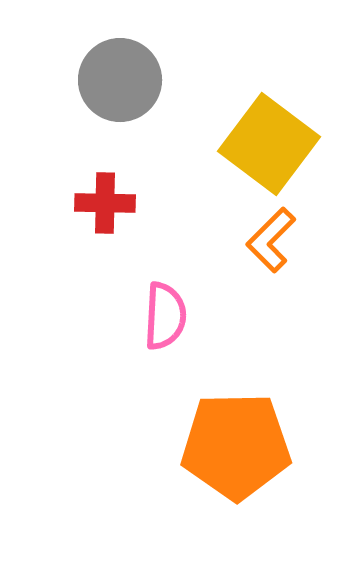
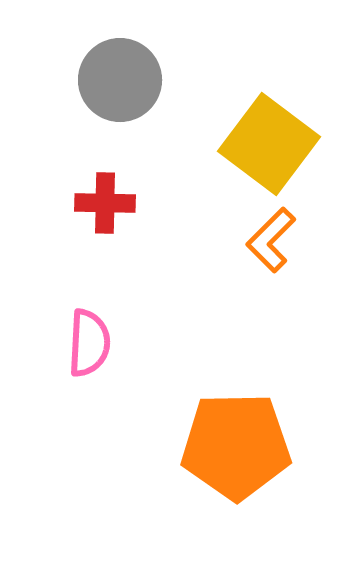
pink semicircle: moved 76 px left, 27 px down
